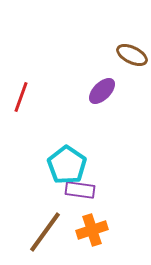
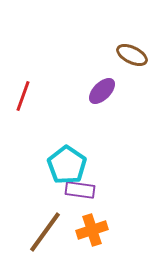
red line: moved 2 px right, 1 px up
